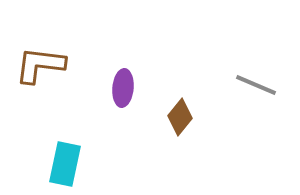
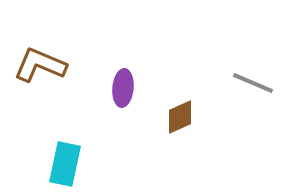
brown L-shape: rotated 16 degrees clockwise
gray line: moved 3 px left, 2 px up
brown diamond: rotated 27 degrees clockwise
